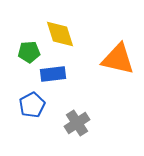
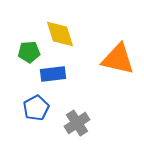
blue pentagon: moved 4 px right, 3 px down
